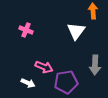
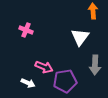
white triangle: moved 4 px right, 6 px down
purple pentagon: moved 1 px left, 1 px up
